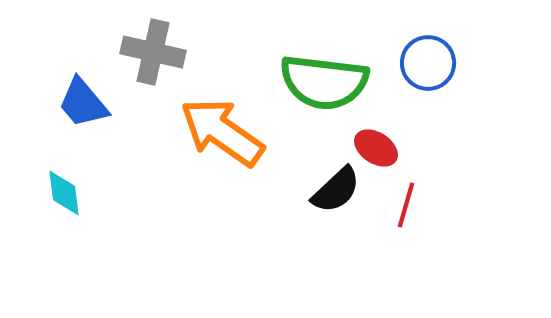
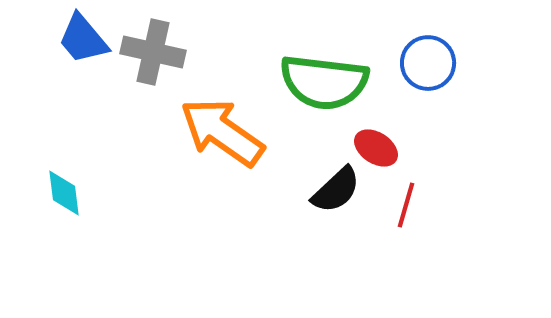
blue trapezoid: moved 64 px up
